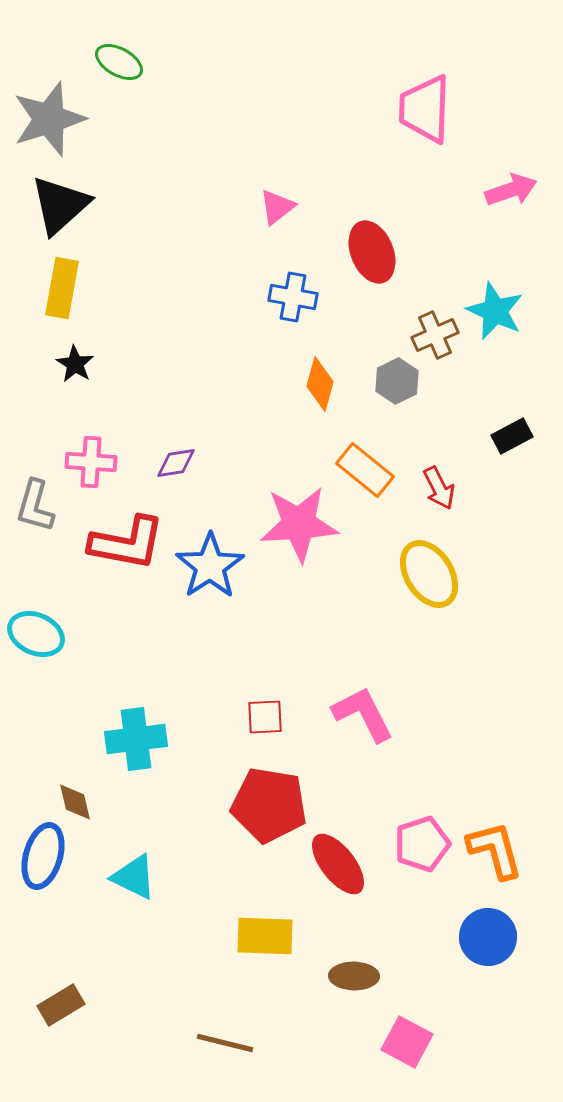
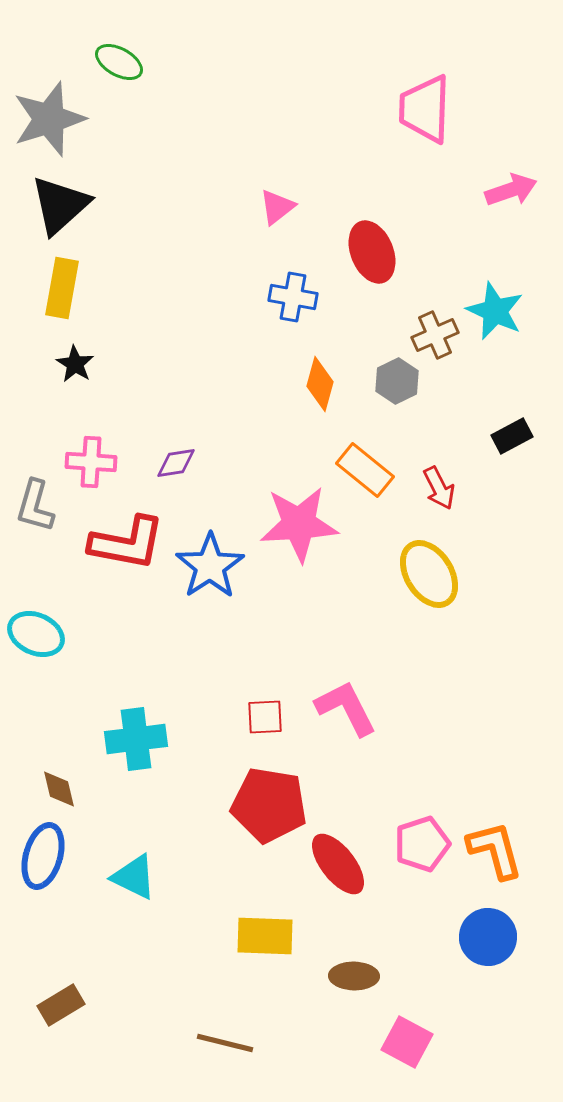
pink L-shape at (363, 714): moved 17 px left, 6 px up
brown diamond at (75, 802): moved 16 px left, 13 px up
